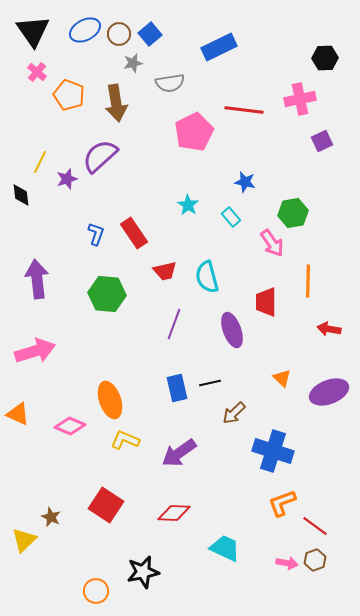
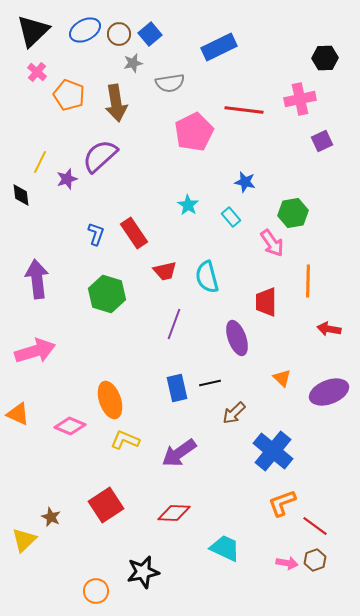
black triangle at (33, 31): rotated 21 degrees clockwise
green hexagon at (107, 294): rotated 12 degrees clockwise
purple ellipse at (232, 330): moved 5 px right, 8 px down
blue cross at (273, 451): rotated 21 degrees clockwise
red square at (106, 505): rotated 24 degrees clockwise
